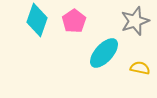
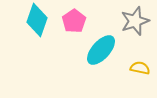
cyan ellipse: moved 3 px left, 3 px up
